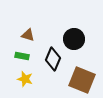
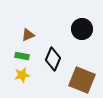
brown triangle: rotated 40 degrees counterclockwise
black circle: moved 8 px right, 10 px up
yellow star: moved 3 px left, 4 px up; rotated 28 degrees counterclockwise
